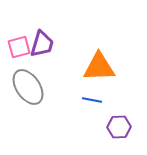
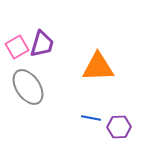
pink square: moved 2 px left; rotated 15 degrees counterclockwise
orange triangle: moved 1 px left
blue line: moved 1 px left, 18 px down
